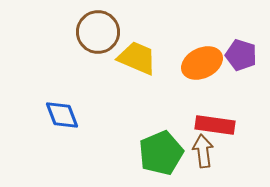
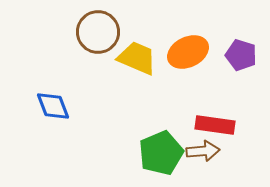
orange ellipse: moved 14 px left, 11 px up
blue diamond: moved 9 px left, 9 px up
brown arrow: rotated 92 degrees clockwise
